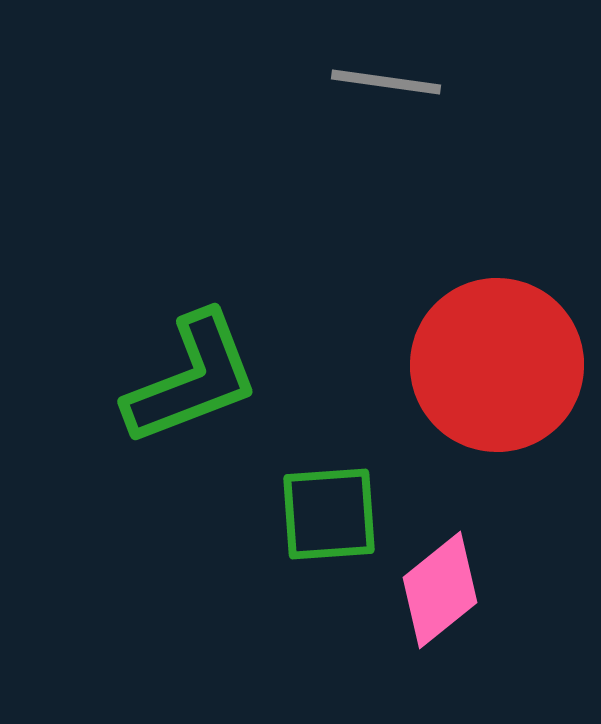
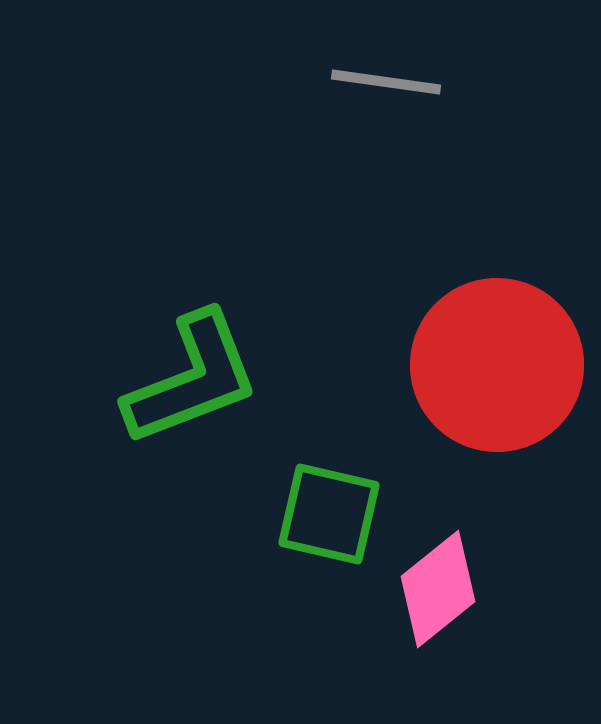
green square: rotated 17 degrees clockwise
pink diamond: moved 2 px left, 1 px up
